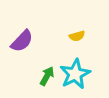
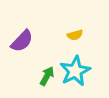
yellow semicircle: moved 2 px left, 1 px up
cyan star: moved 3 px up
